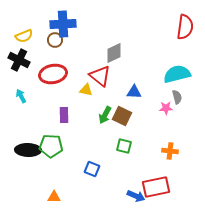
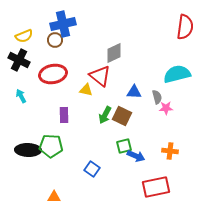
blue cross: rotated 10 degrees counterclockwise
gray semicircle: moved 20 px left
green square: rotated 28 degrees counterclockwise
blue square: rotated 14 degrees clockwise
blue arrow: moved 40 px up
